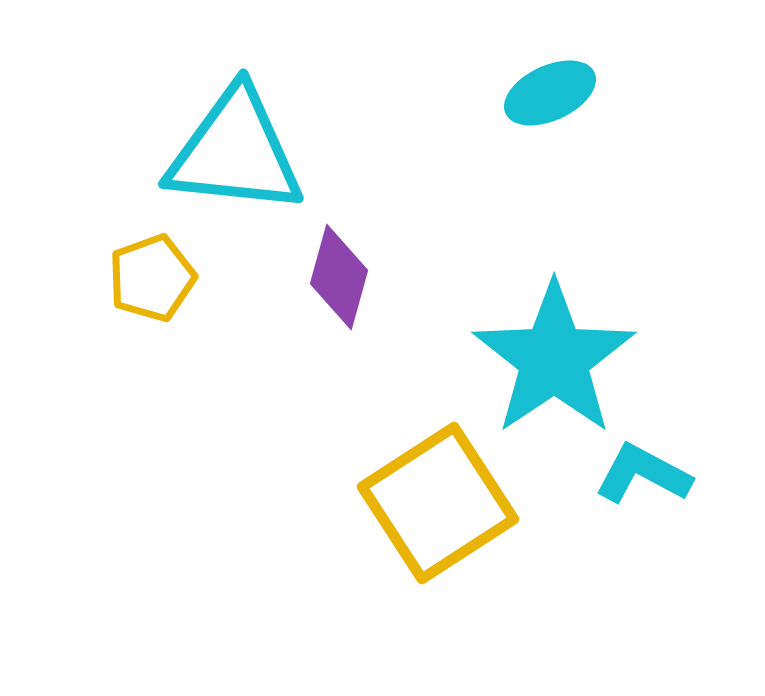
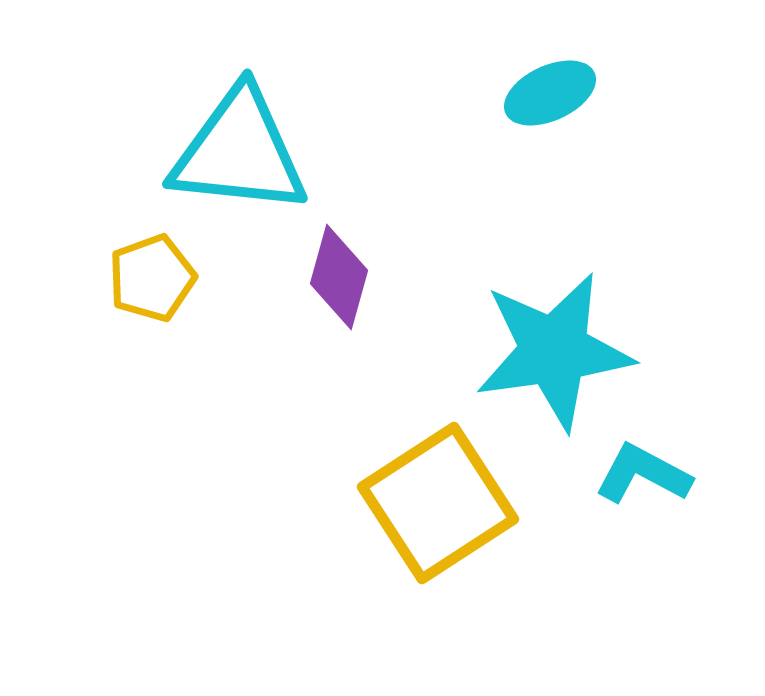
cyan triangle: moved 4 px right
cyan star: moved 8 px up; rotated 26 degrees clockwise
